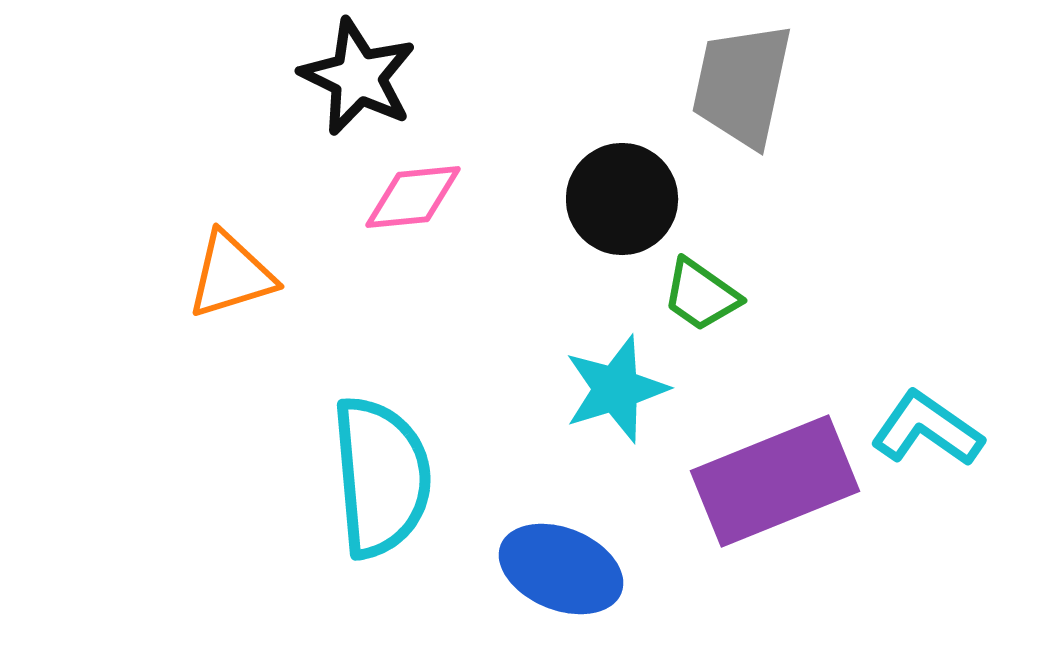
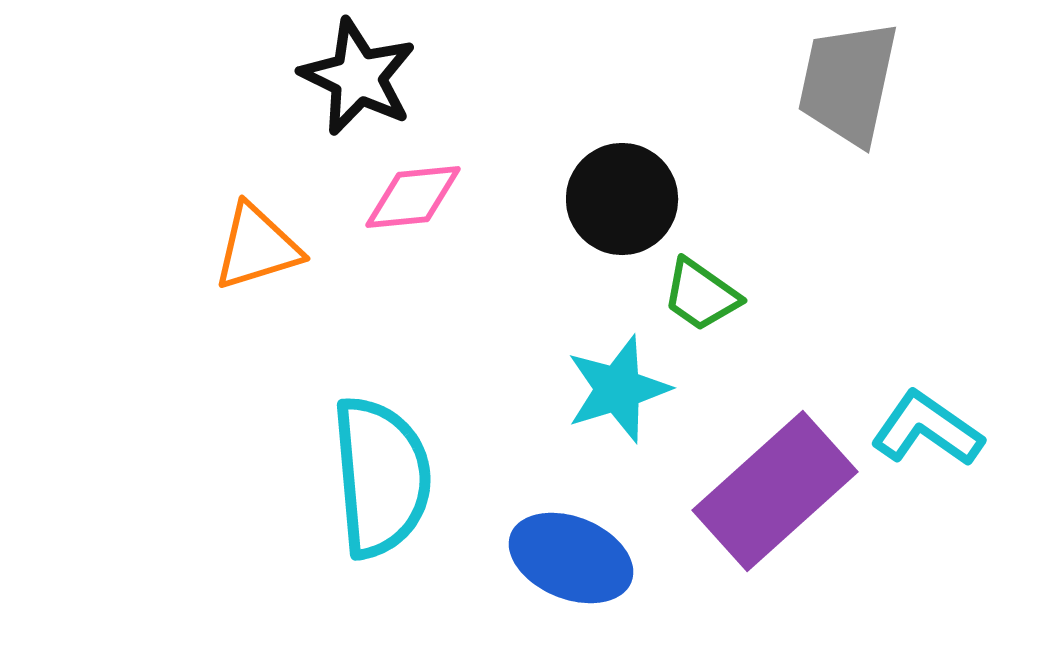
gray trapezoid: moved 106 px right, 2 px up
orange triangle: moved 26 px right, 28 px up
cyan star: moved 2 px right
purple rectangle: moved 10 px down; rotated 20 degrees counterclockwise
blue ellipse: moved 10 px right, 11 px up
